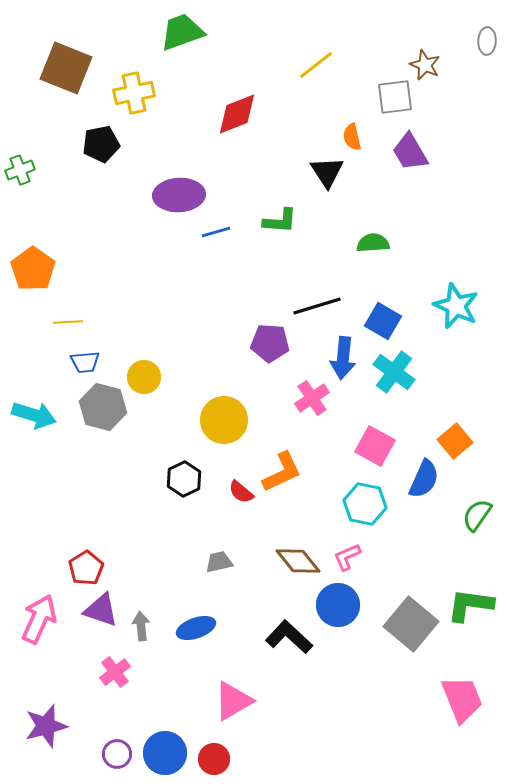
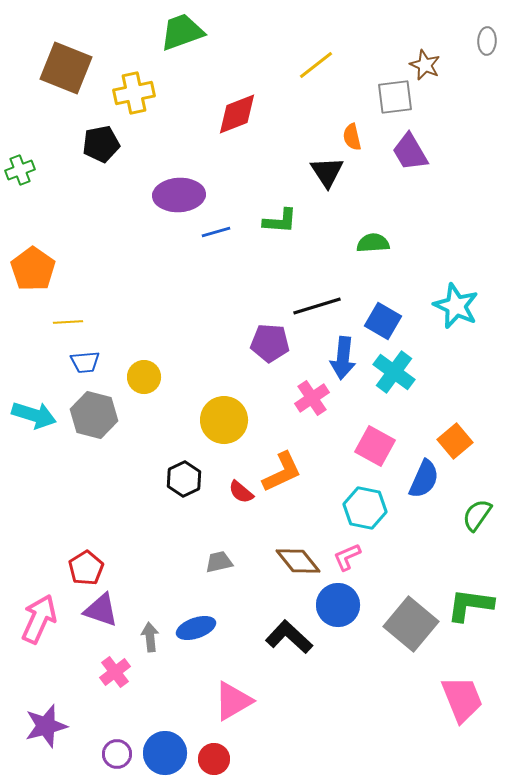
gray hexagon at (103, 407): moved 9 px left, 8 px down
cyan hexagon at (365, 504): moved 4 px down
gray arrow at (141, 626): moved 9 px right, 11 px down
